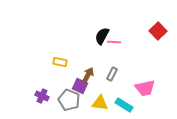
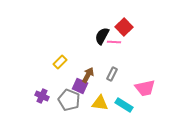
red square: moved 34 px left, 4 px up
yellow rectangle: rotated 56 degrees counterclockwise
